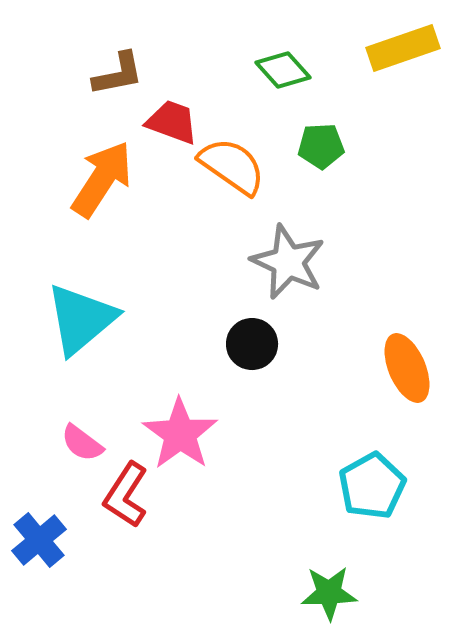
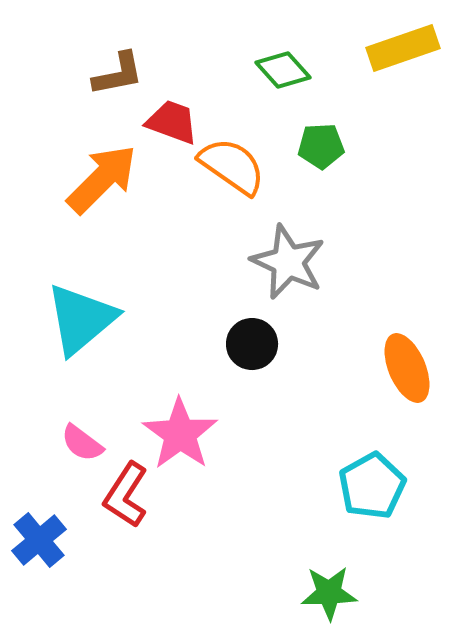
orange arrow: rotated 12 degrees clockwise
